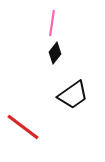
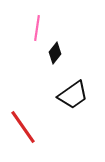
pink line: moved 15 px left, 5 px down
red line: rotated 18 degrees clockwise
